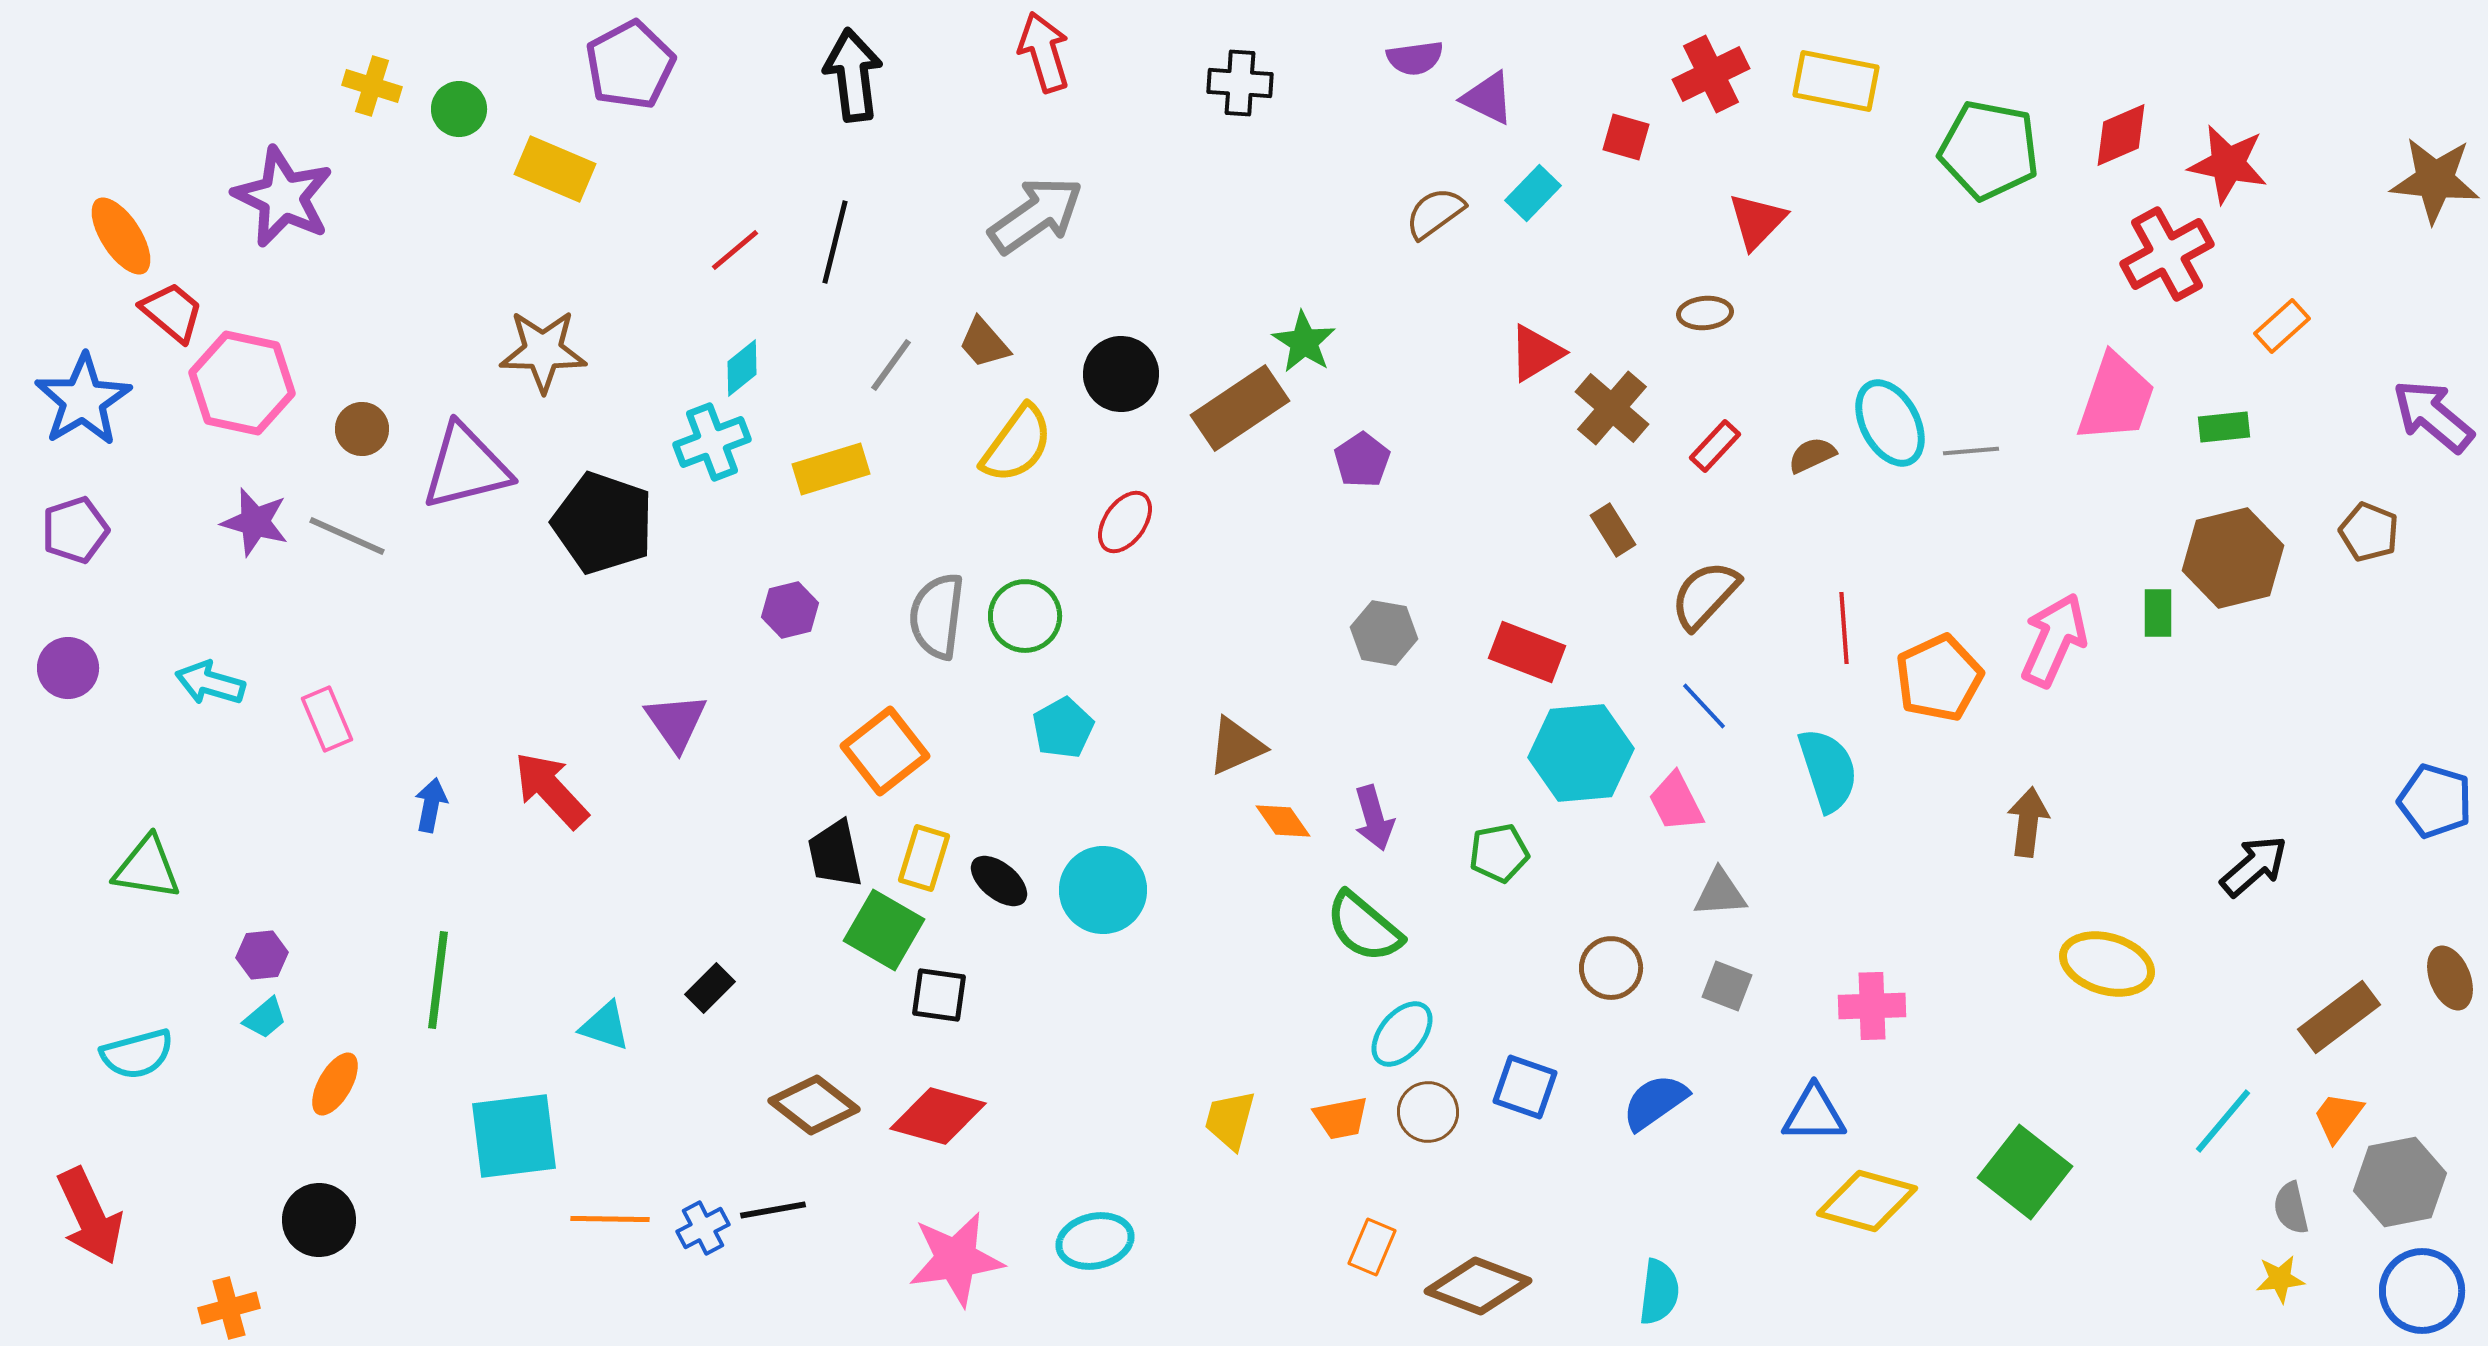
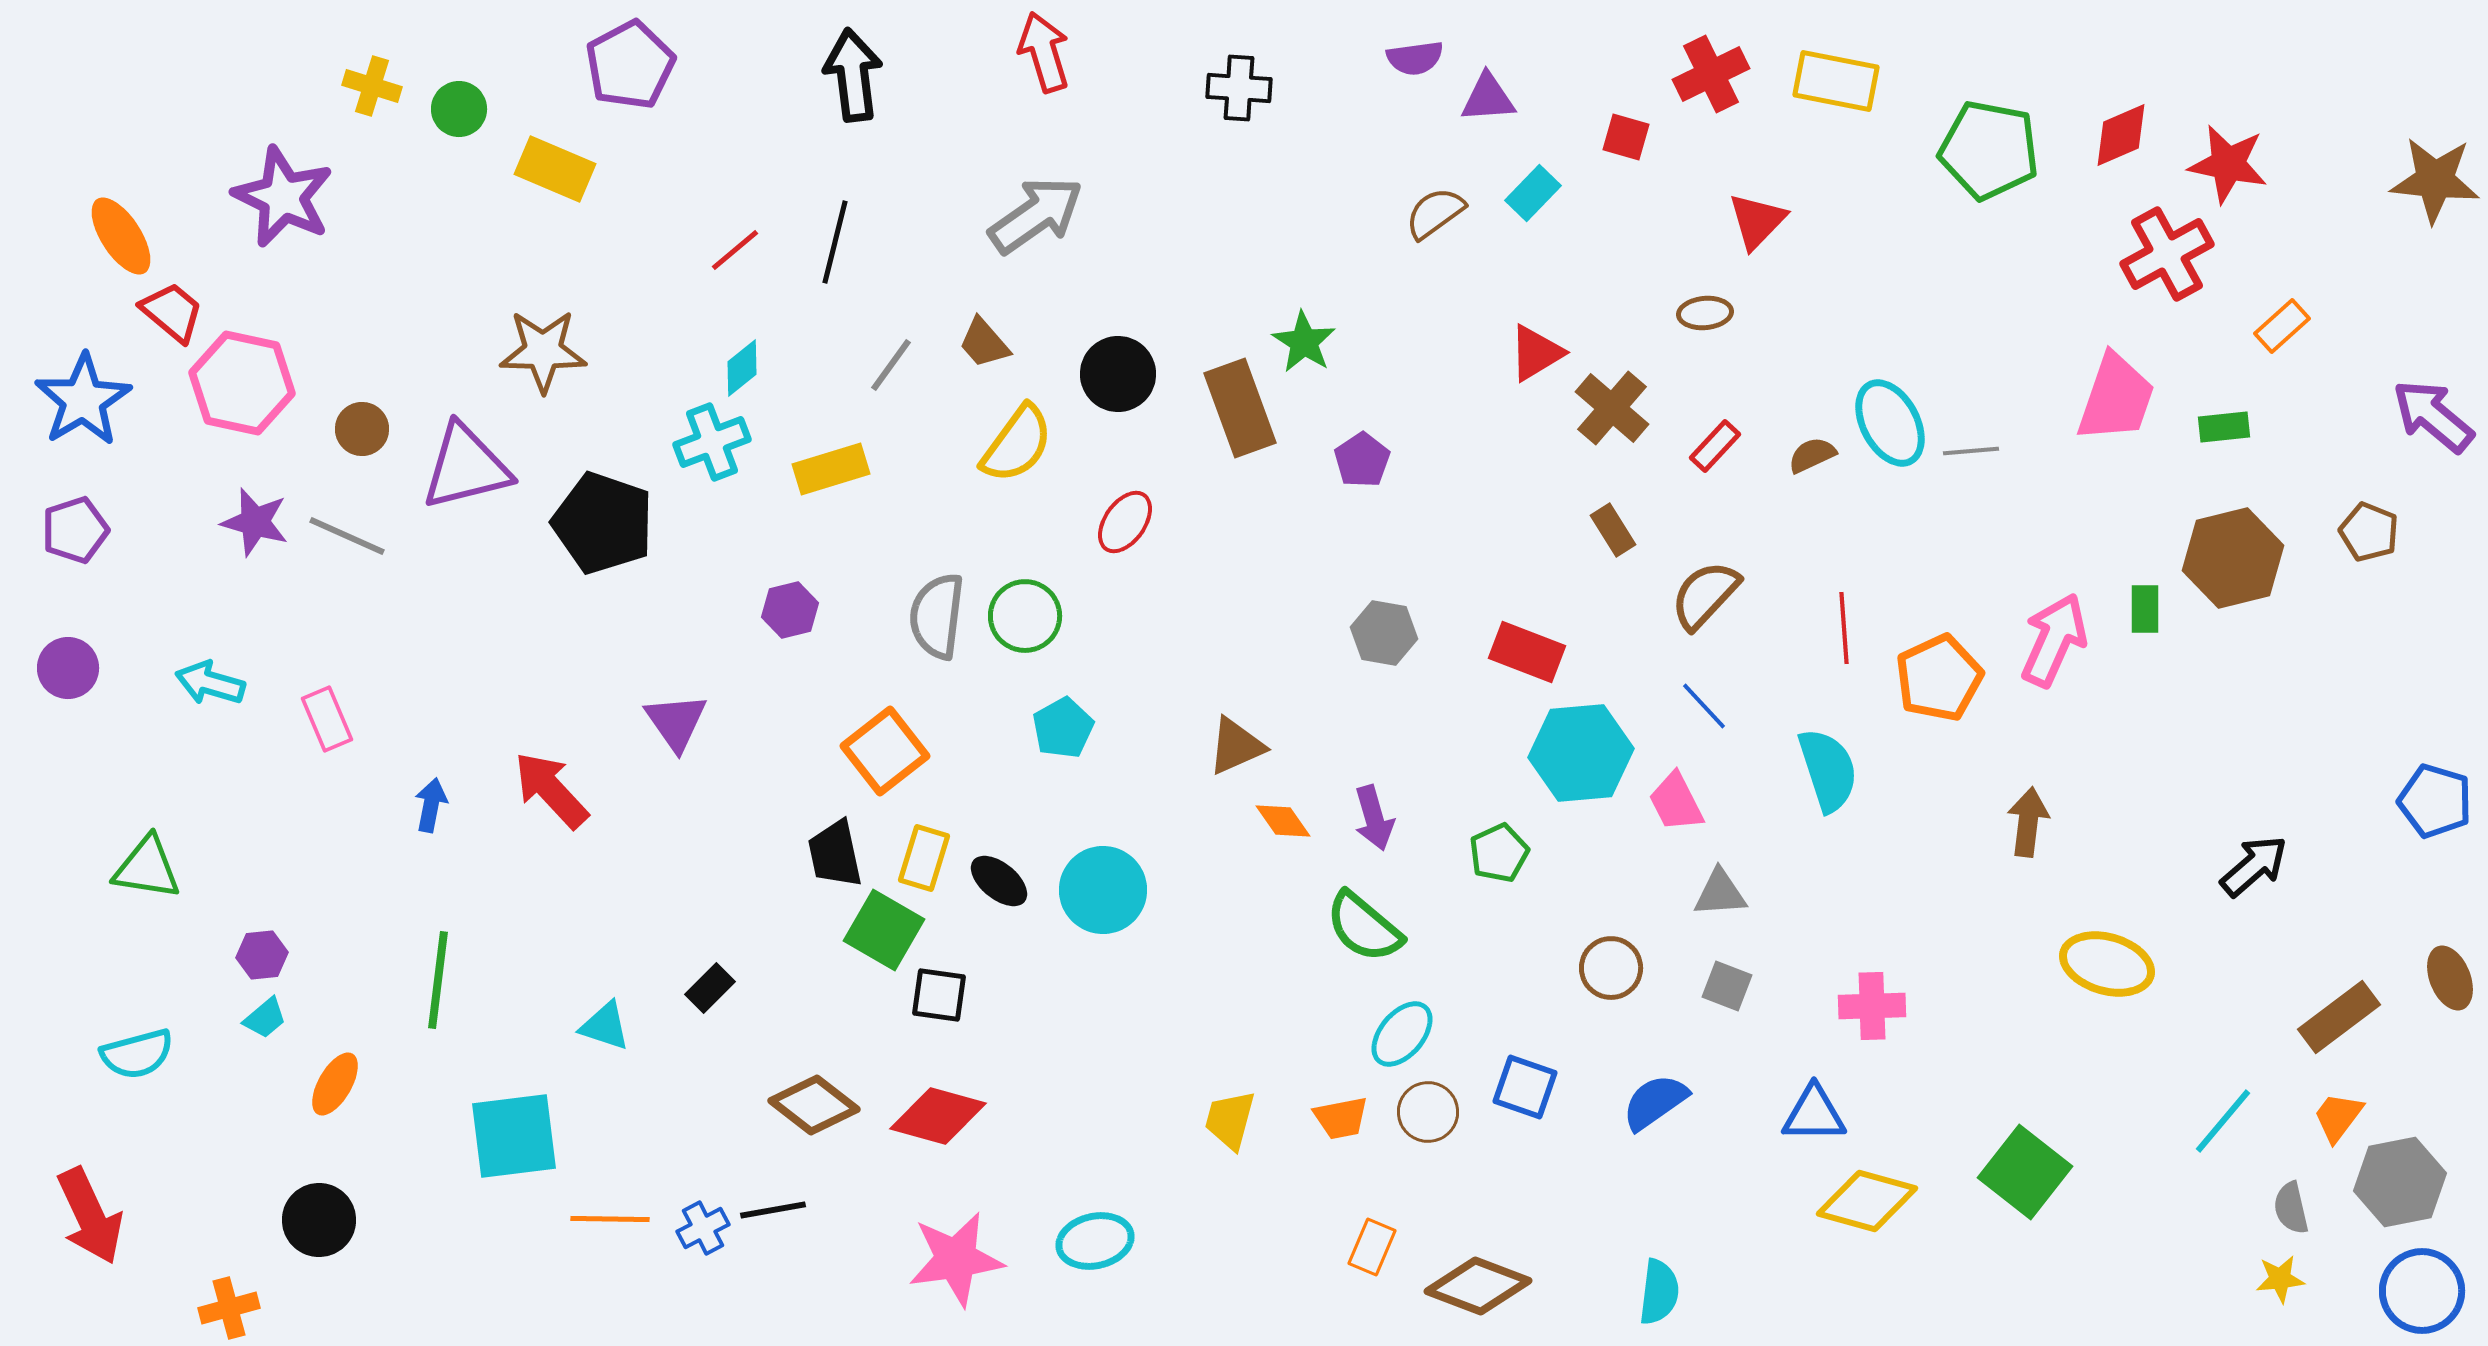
black cross at (1240, 83): moved 1 px left, 5 px down
purple triangle at (1488, 98): rotated 30 degrees counterclockwise
black circle at (1121, 374): moved 3 px left
brown rectangle at (1240, 408): rotated 76 degrees counterclockwise
green rectangle at (2158, 613): moved 13 px left, 4 px up
green pentagon at (1499, 853): rotated 14 degrees counterclockwise
